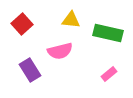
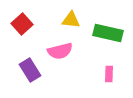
pink rectangle: rotated 49 degrees counterclockwise
